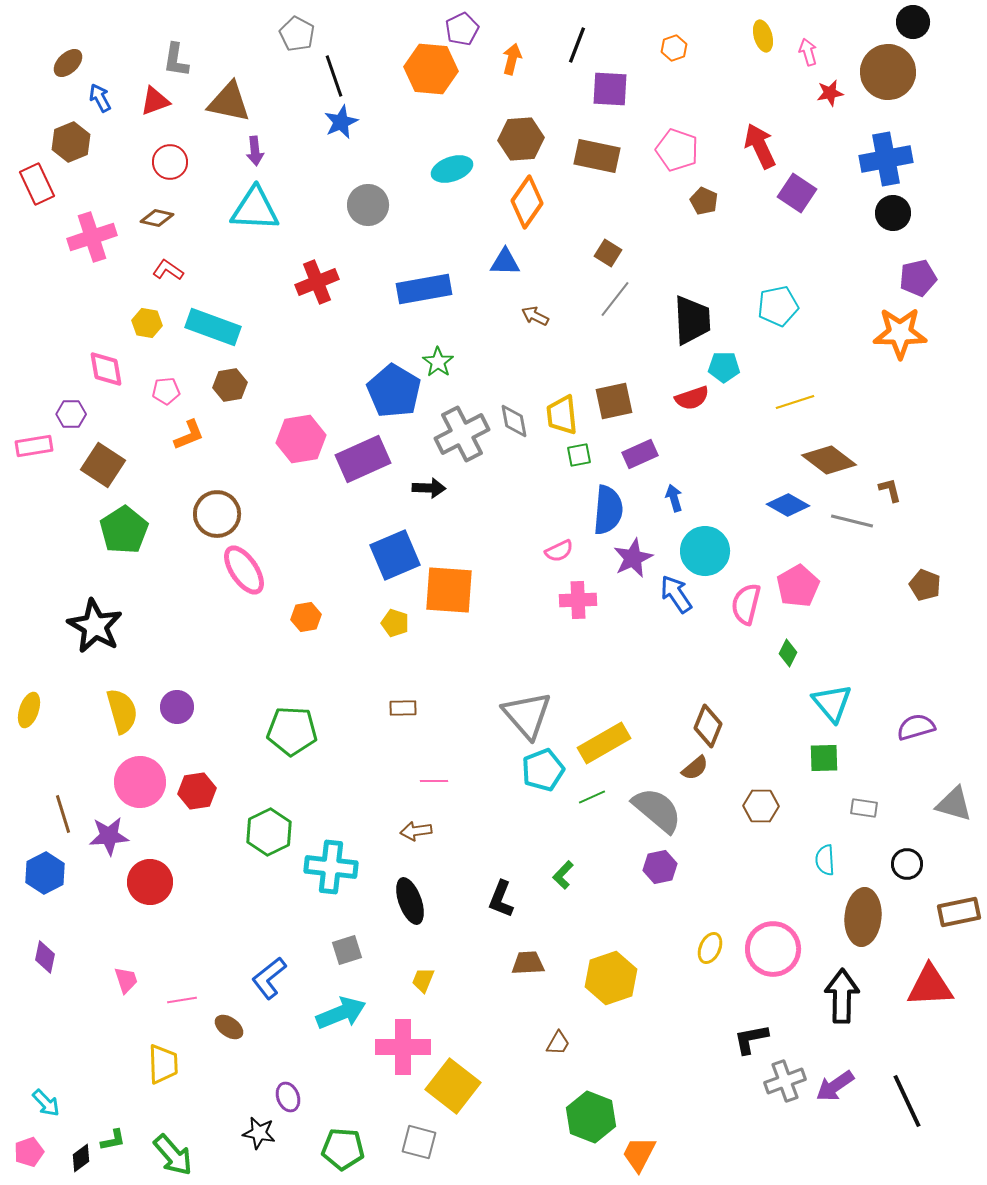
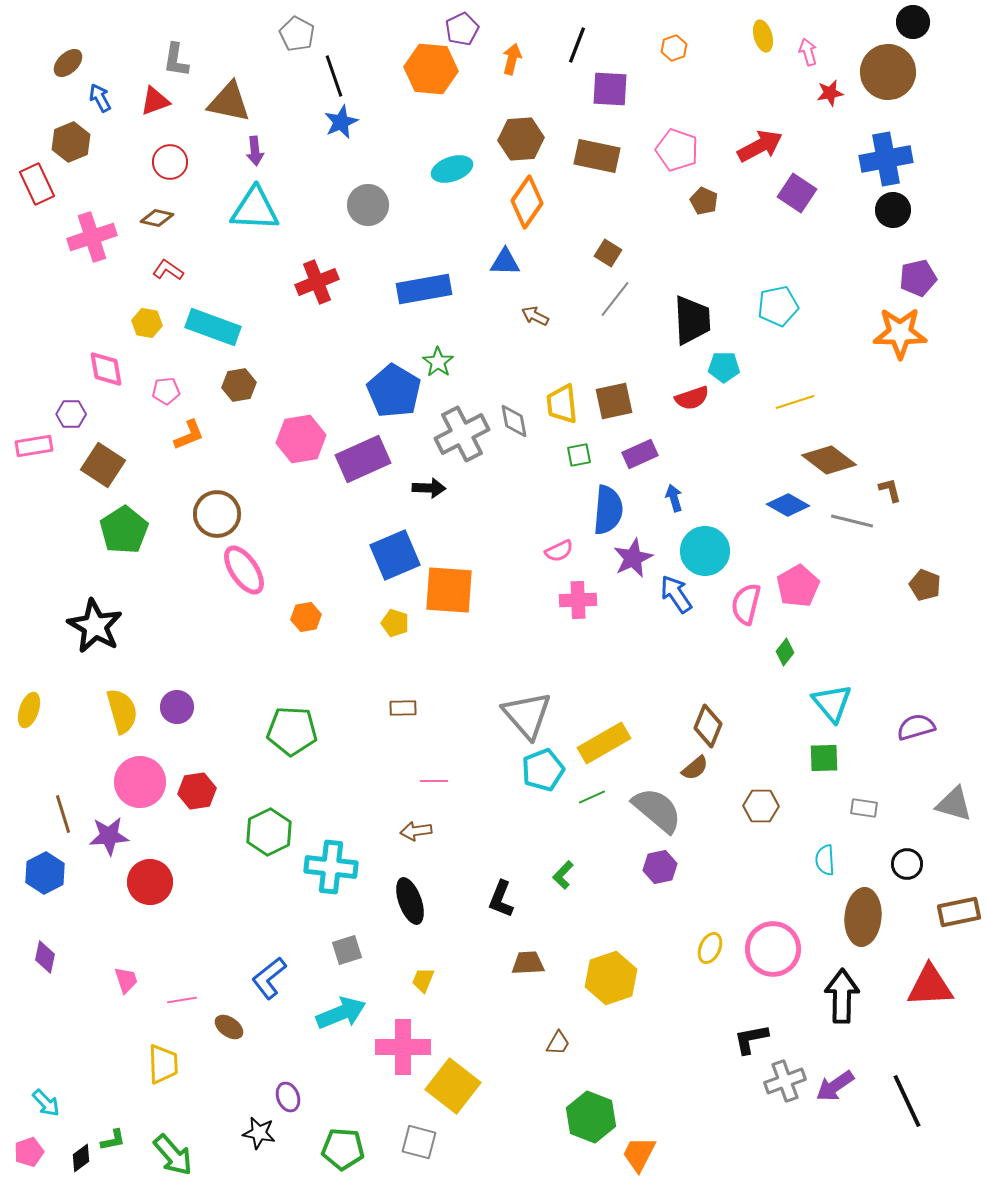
red arrow at (760, 146): rotated 87 degrees clockwise
black circle at (893, 213): moved 3 px up
brown hexagon at (230, 385): moved 9 px right
yellow trapezoid at (562, 415): moved 11 px up
green diamond at (788, 653): moved 3 px left, 1 px up; rotated 12 degrees clockwise
